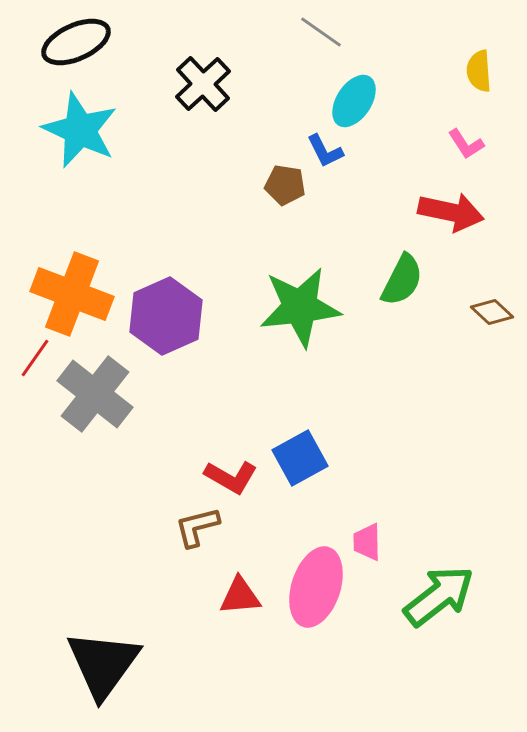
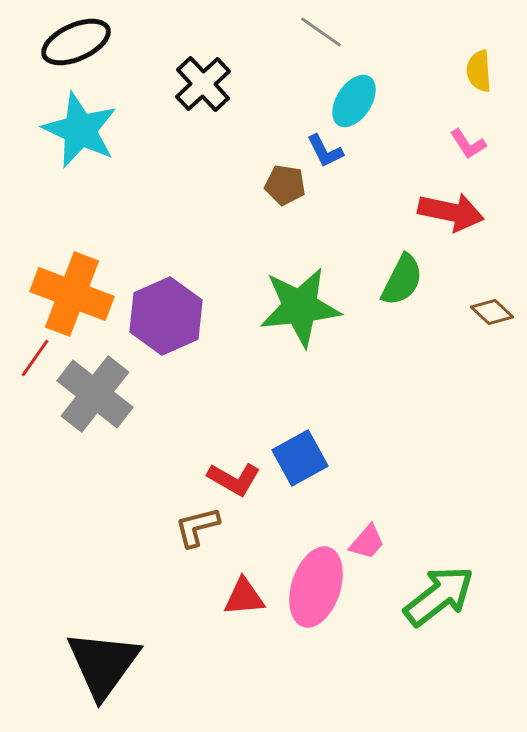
pink L-shape: moved 2 px right
red L-shape: moved 3 px right, 2 px down
pink trapezoid: rotated 138 degrees counterclockwise
red triangle: moved 4 px right, 1 px down
